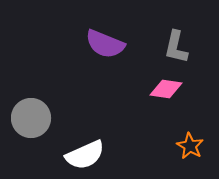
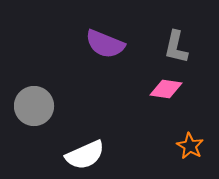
gray circle: moved 3 px right, 12 px up
